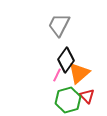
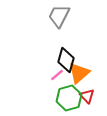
gray trapezoid: moved 9 px up
black diamond: rotated 20 degrees counterclockwise
pink line: rotated 24 degrees clockwise
green hexagon: moved 1 px right, 2 px up
